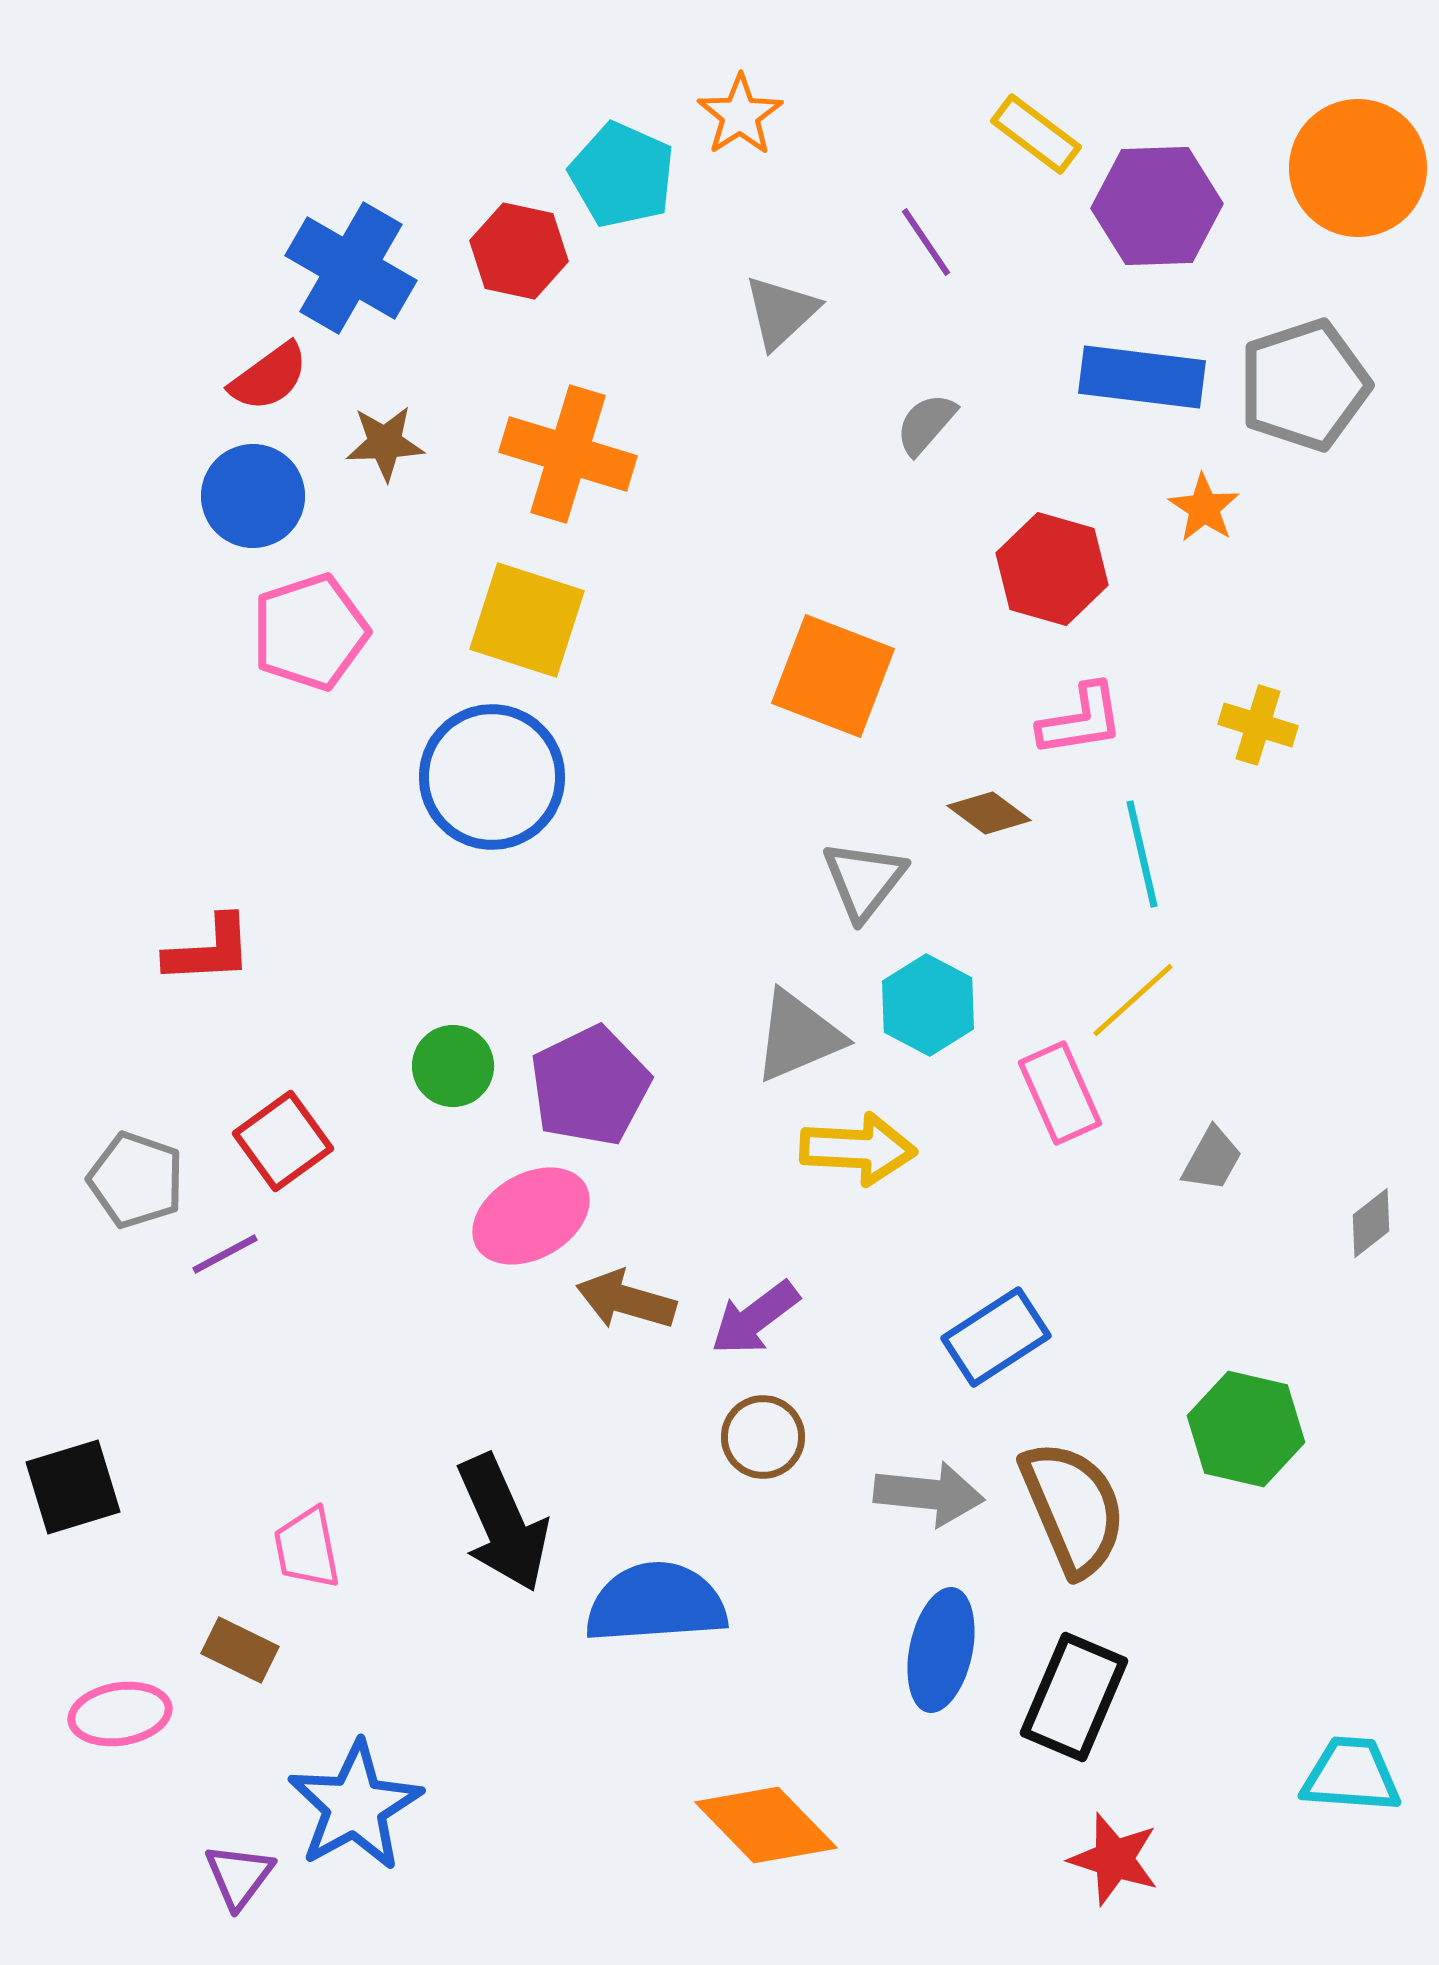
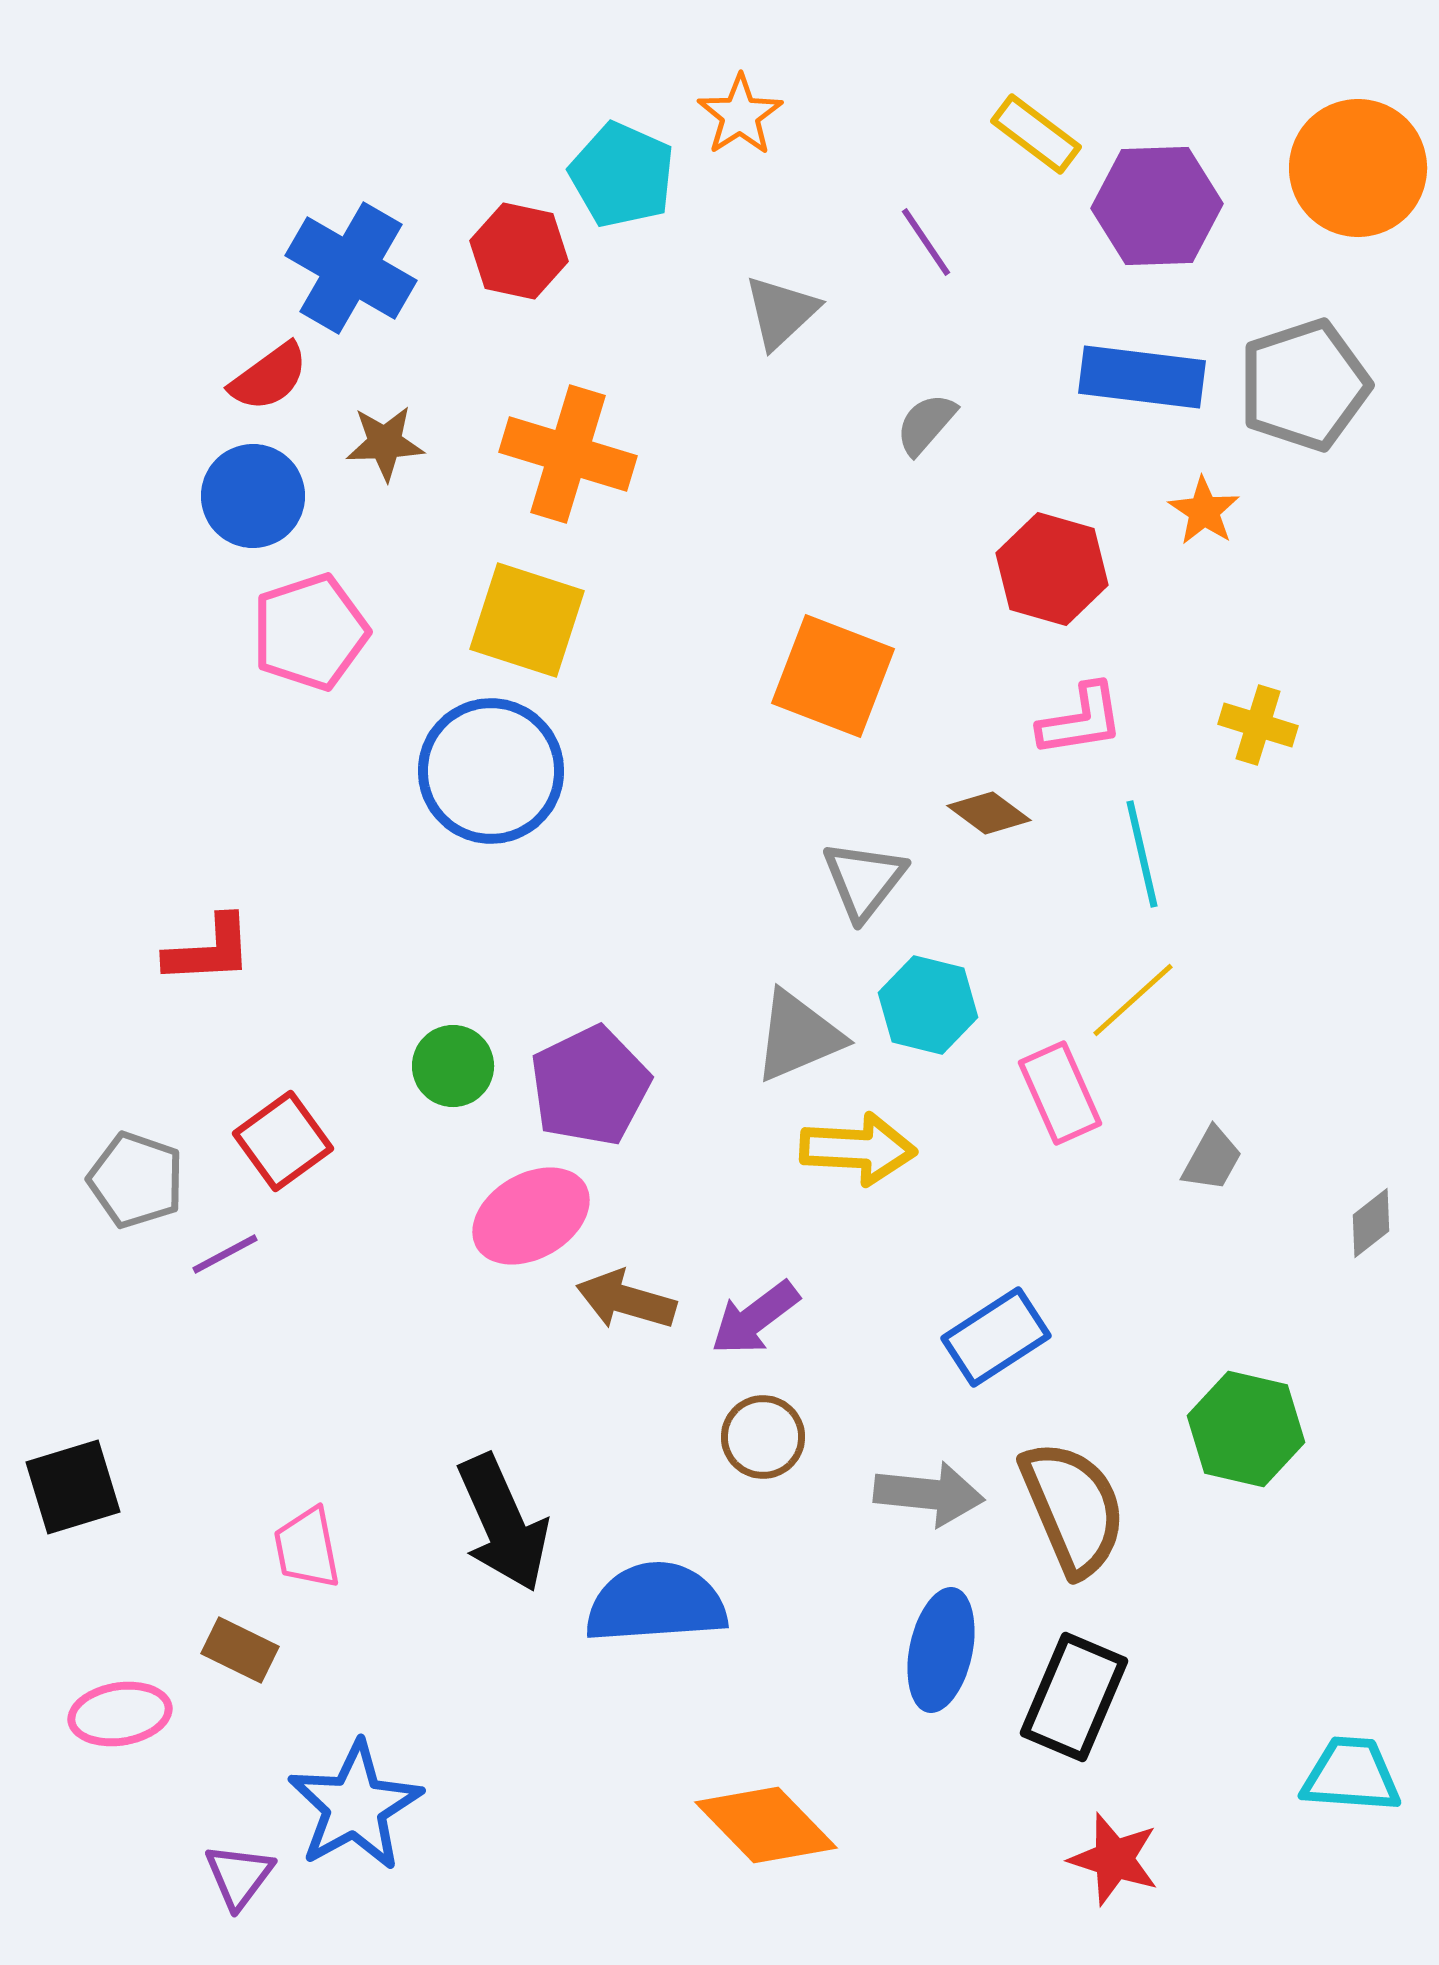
orange star at (1204, 508): moved 3 px down
blue circle at (492, 777): moved 1 px left, 6 px up
cyan hexagon at (928, 1005): rotated 14 degrees counterclockwise
